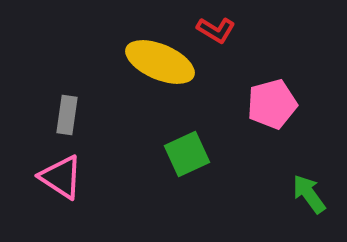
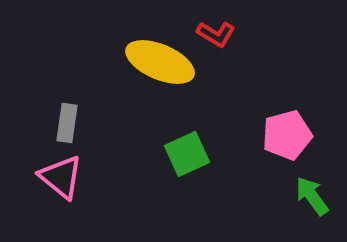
red L-shape: moved 4 px down
pink pentagon: moved 15 px right, 31 px down
gray rectangle: moved 8 px down
pink triangle: rotated 6 degrees clockwise
green arrow: moved 3 px right, 2 px down
